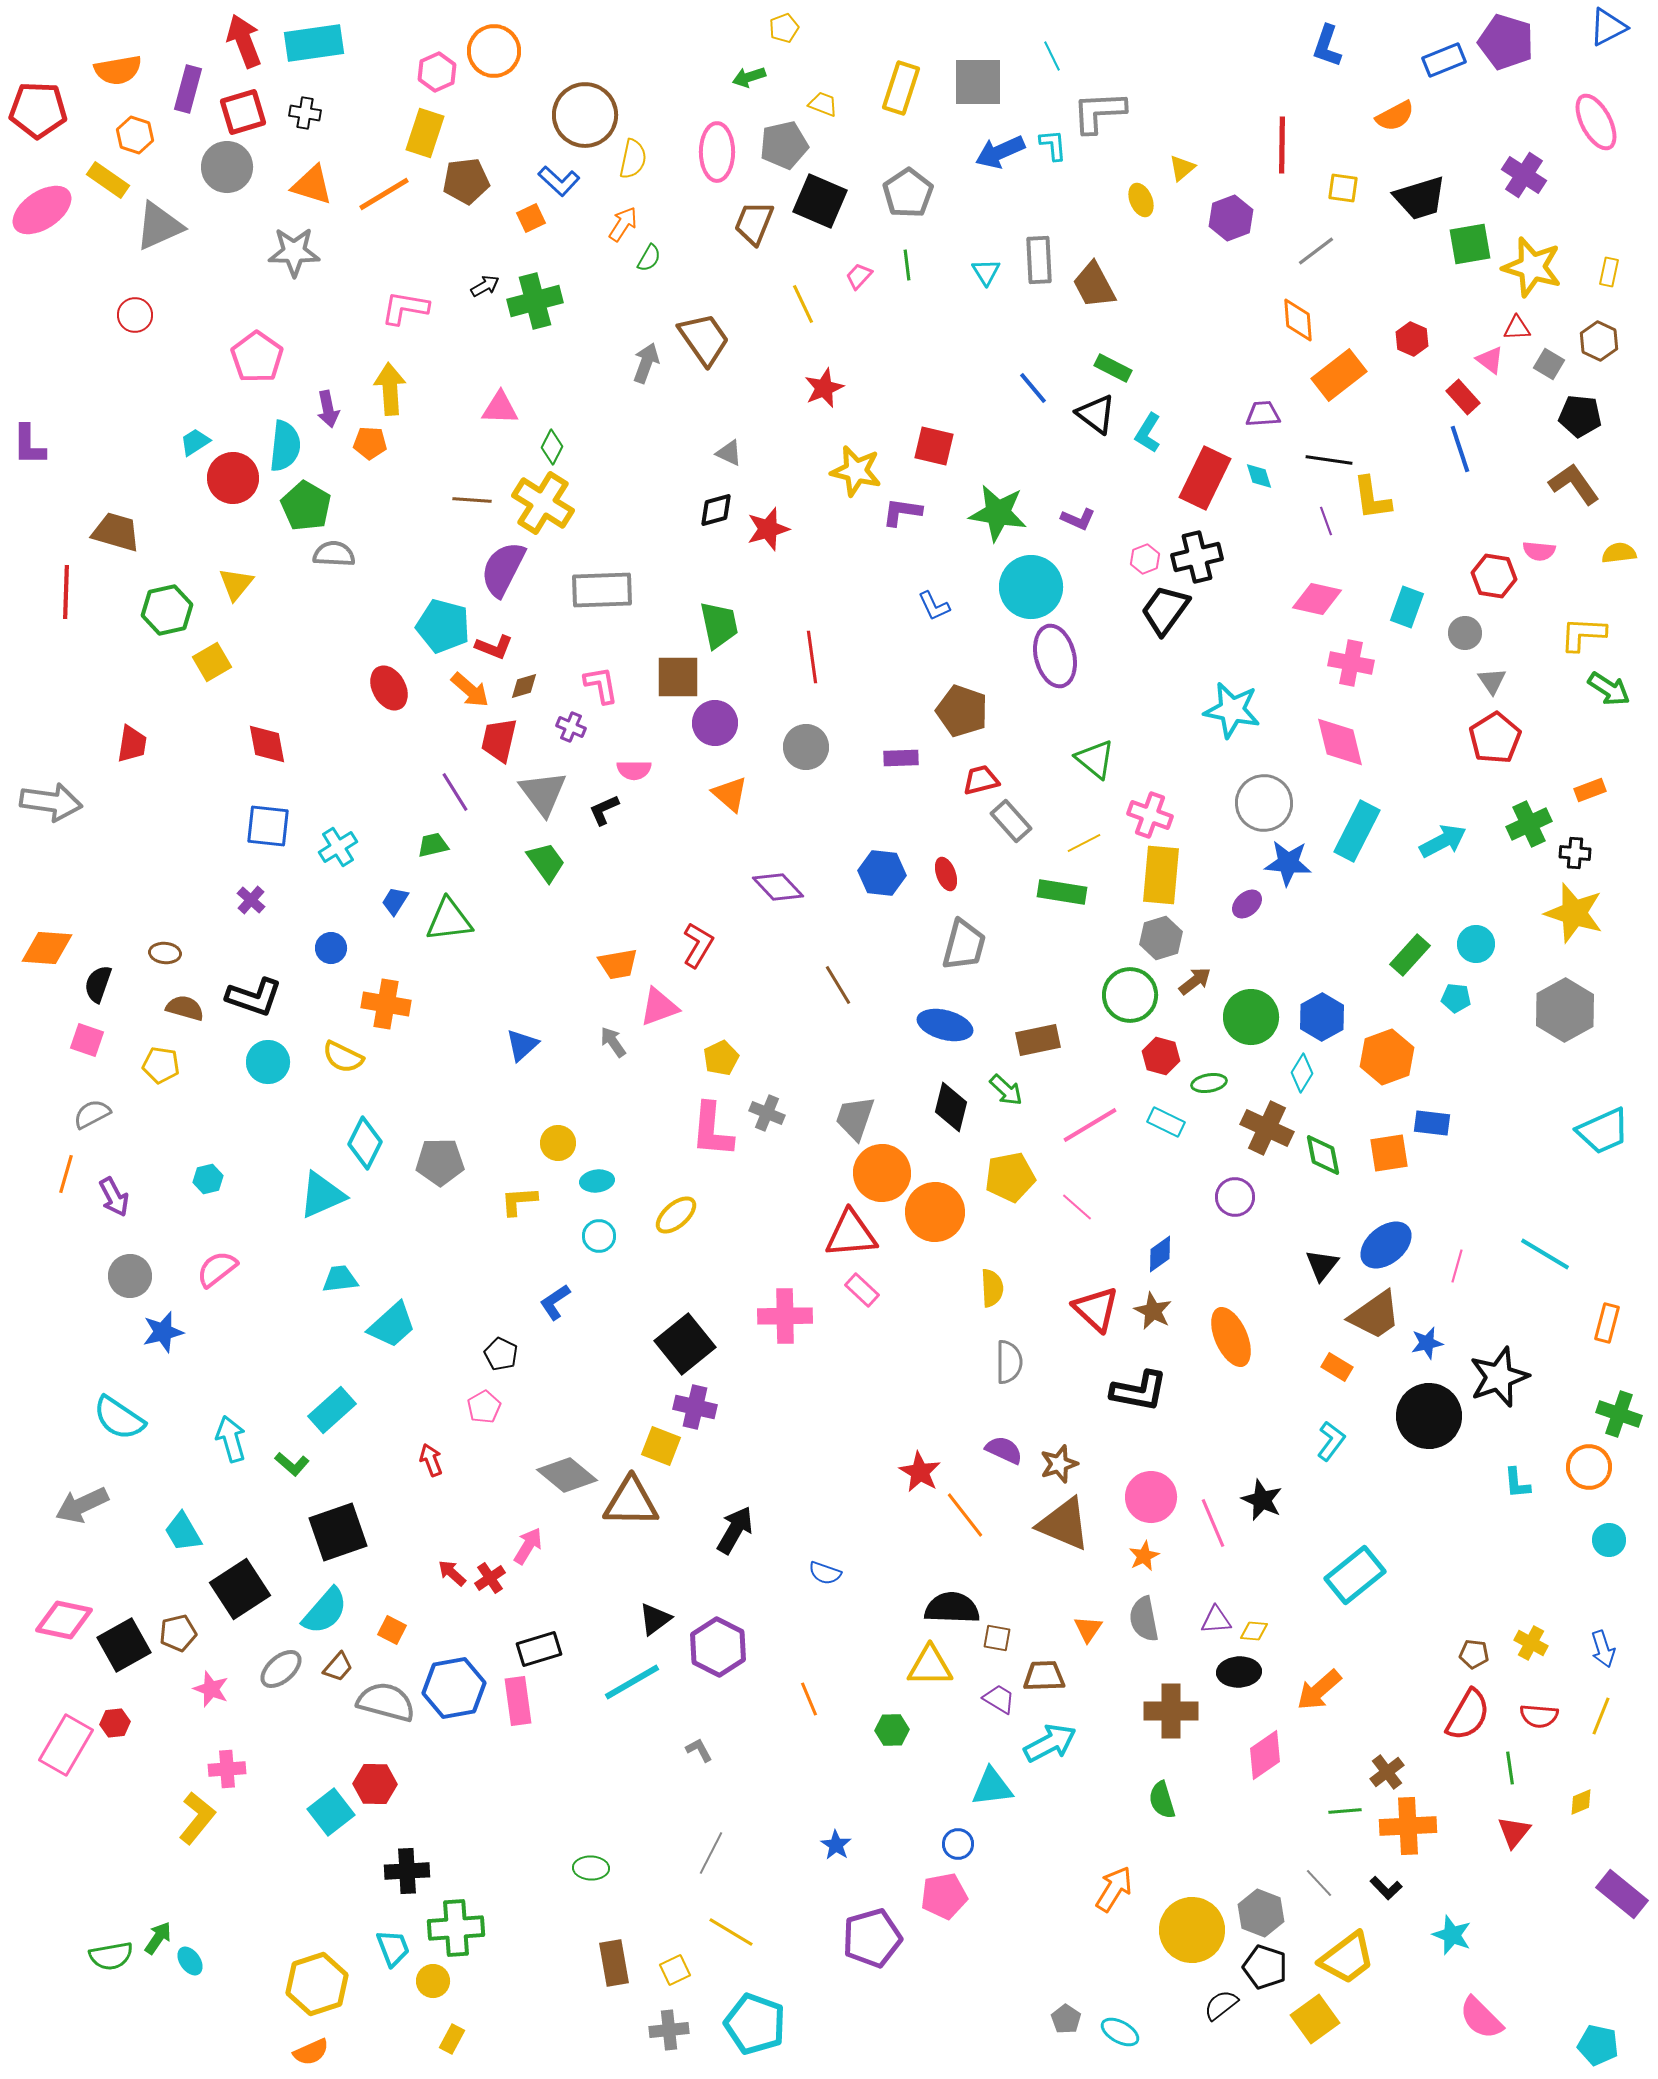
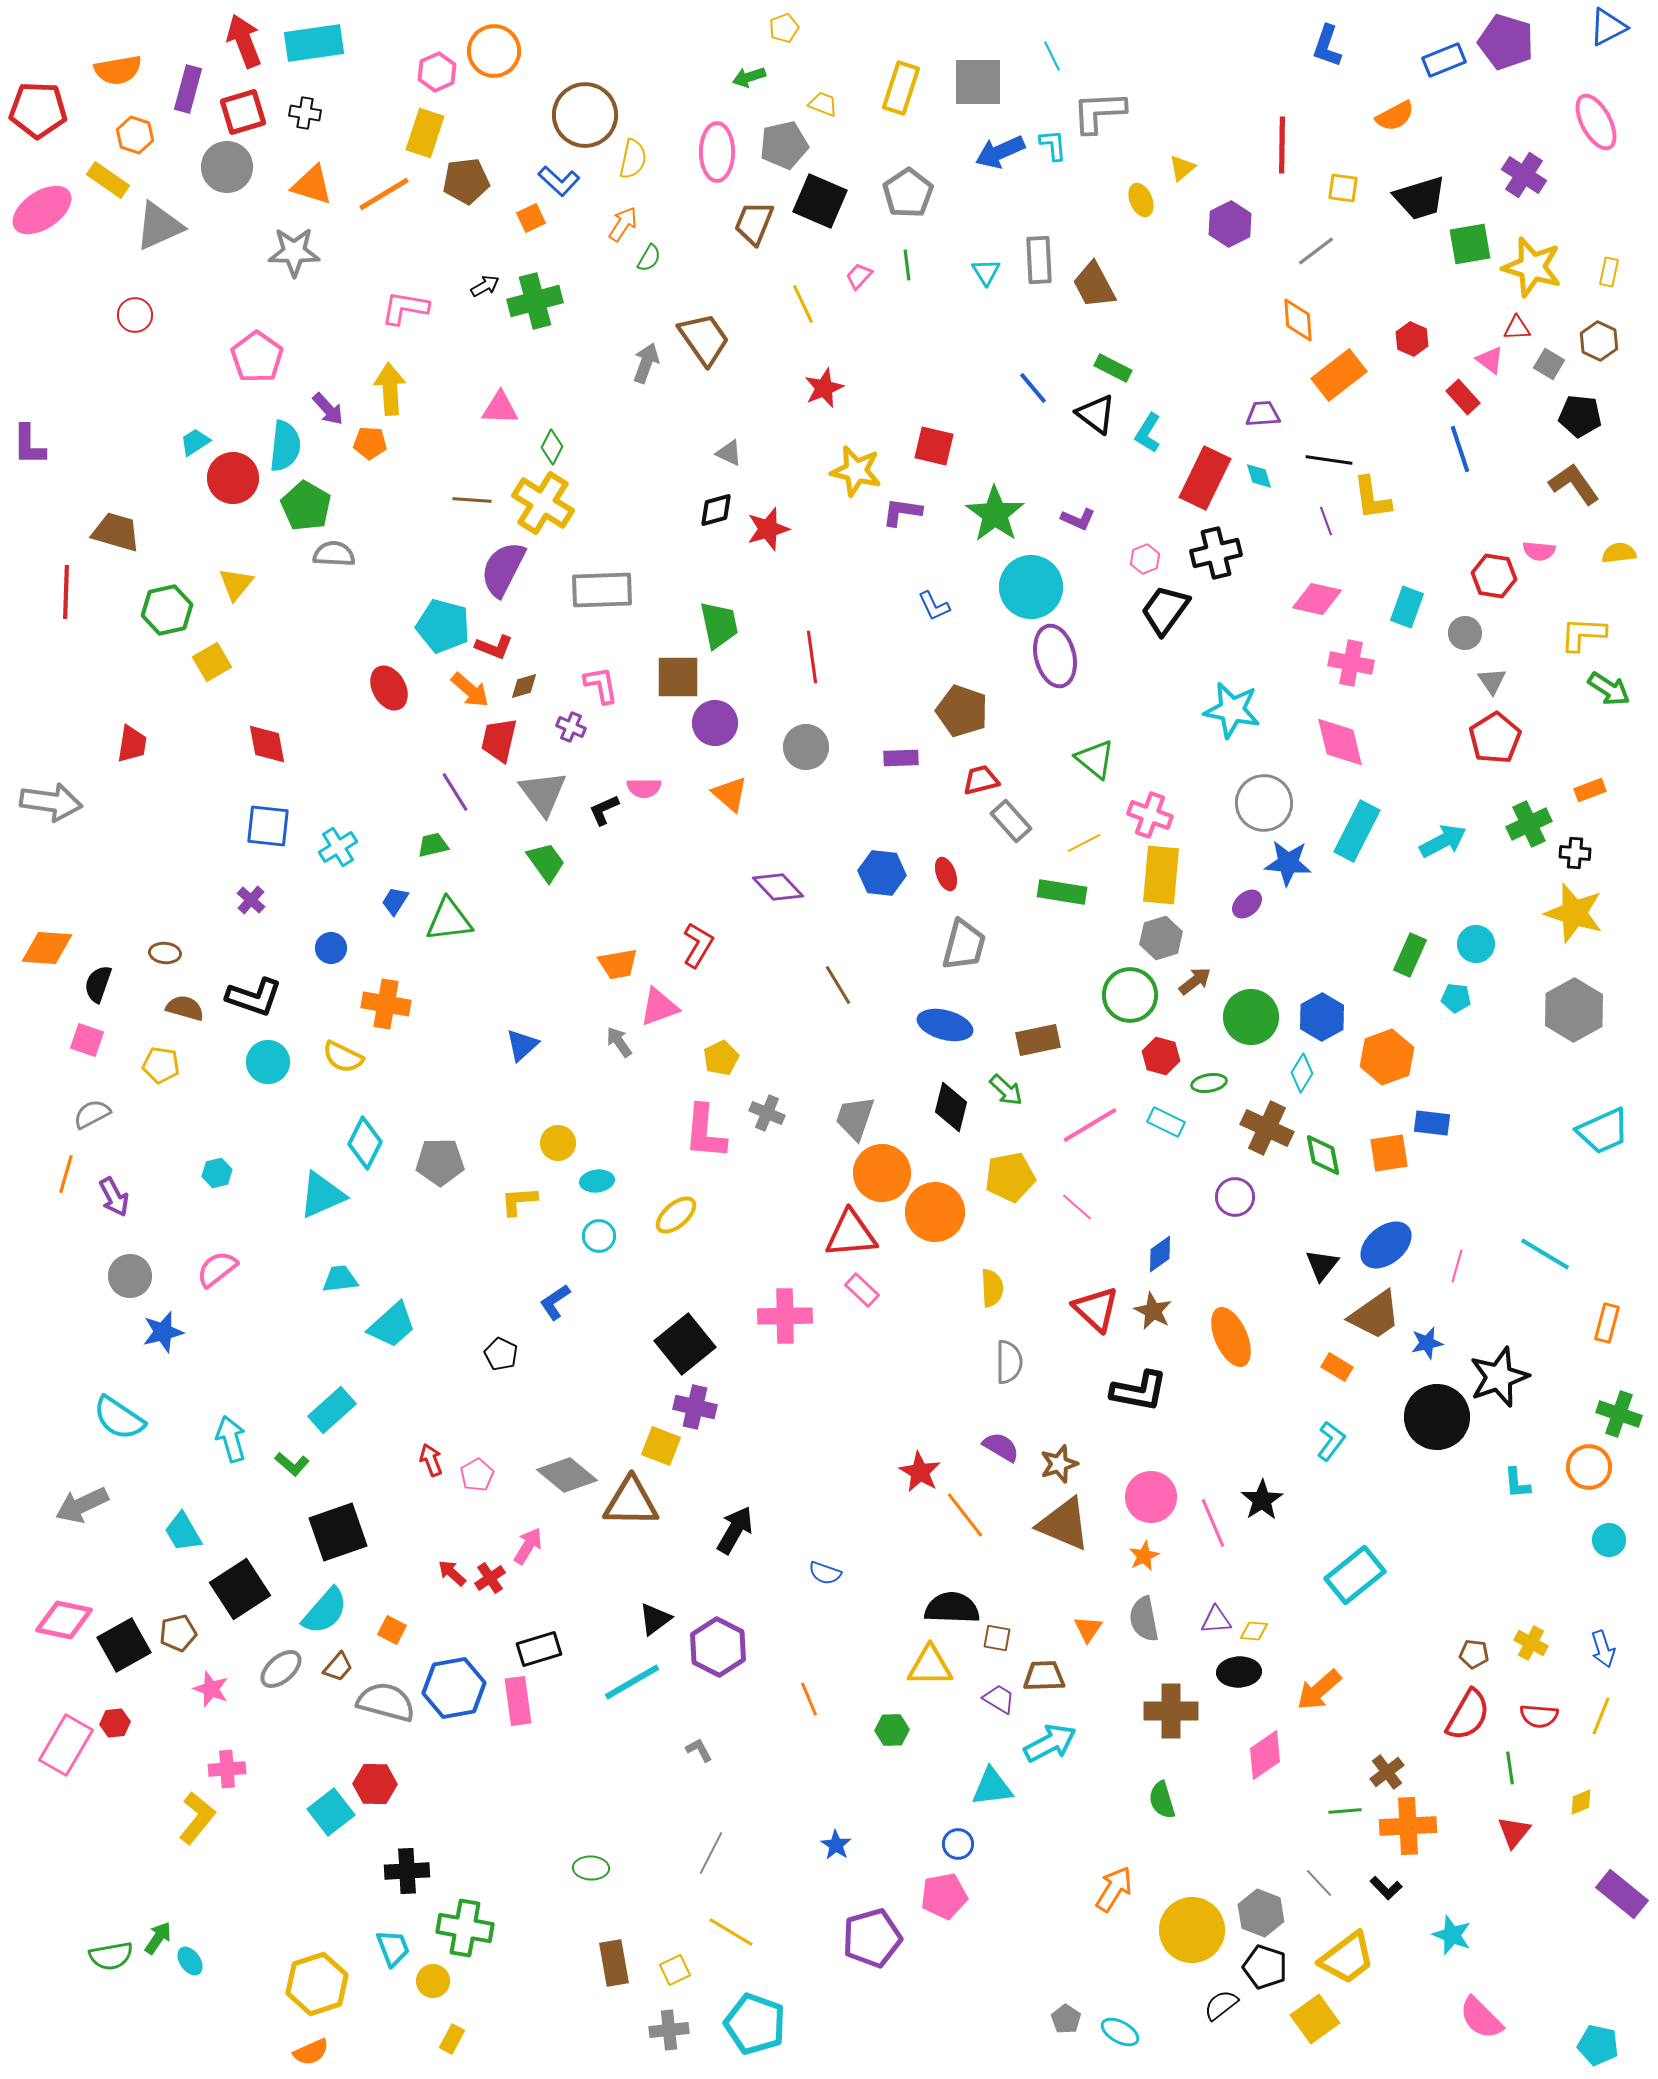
purple hexagon at (1231, 218): moved 1 px left, 6 px down; rotated 6 degrees counterclockwise
purple arrow at (328, 409): rotated 30 degrees counterclockwise
green star at (998, 513): moved 3 px left, 1 px down; rotated 26 degrees clockwise
black cross at (1197, 557): moved 19 px right, 4 px up
pink semicircle at (634, 770): moved 10 px right, 18 px down
green rectangle at (1410, 955): rotated 18 degrees counterclockwise
gray hexagon at (1565, 1010): moved 9 px right
gray arrow at (613, 1042): moved 6 px right
pink L-shape at (712, 1130): moved 7 px left, 2 px down
cyan hexagon at (208, 1179): moved 9 px right, 6 px up
pink pentagon at (484, 1407): moved 7 px left, 68 px down
black circle at (1429, 1416): moved 8 px right, 1 px down
purple semicircle at (1004, 1450): moved 3 px left, 3 px up; rotated 6 degrees clockwise
black star at (1262, 1500): rotated 15 degrees clockwise
green cross at (456, 1928): moved 9 px right; rotated 14 degrees clockwise
